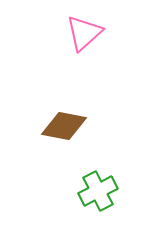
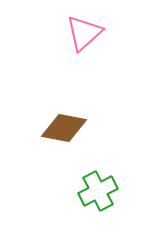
brown diamond: moved 2 px down
